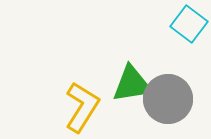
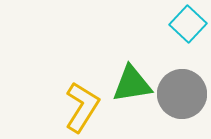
cyan square: moved 1 px left; rotated 6 degrees clockwise
gray circle: moved 14 px right, 5 px up
